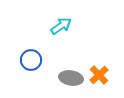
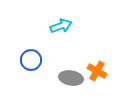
cyan arrow: rotated 15 degrees clockwise
orange cross: moved 2 px left, 4 px up; rotated 18 degrees counterclockwise
